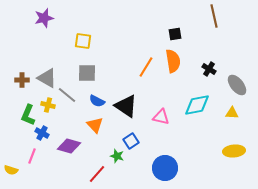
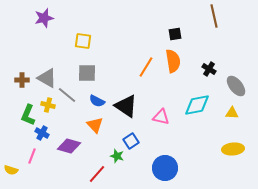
gray ellipse: moved 1 px left, 1 px down
yellow ellipse: moved 1 px left, 2 px up
